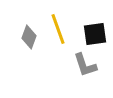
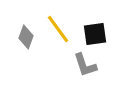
yellow line: rotated 16 degrees counterclockwise
gray diamond: moved 3 px left
